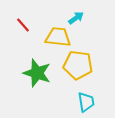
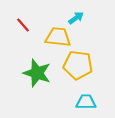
cyan trapezoid: rotated 80 degrees counterclockwise
